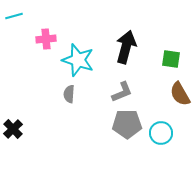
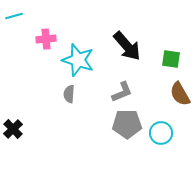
black arrow: moved 1 px right, 1 px up; rotated 124 degrees clockwise
